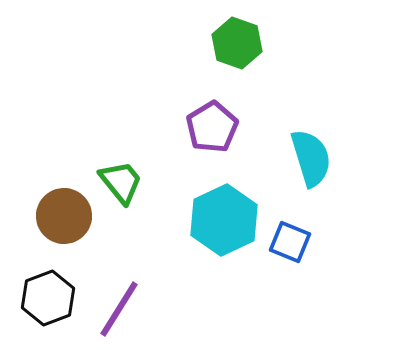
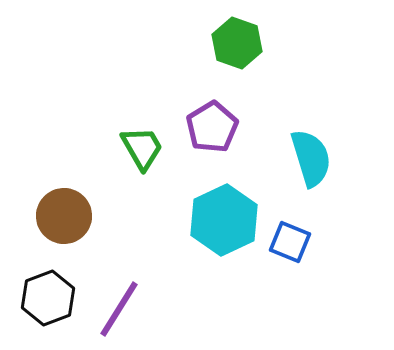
green trapezoid: moved 21 px right, 34 px up; rotated 9 degrees clockwise
